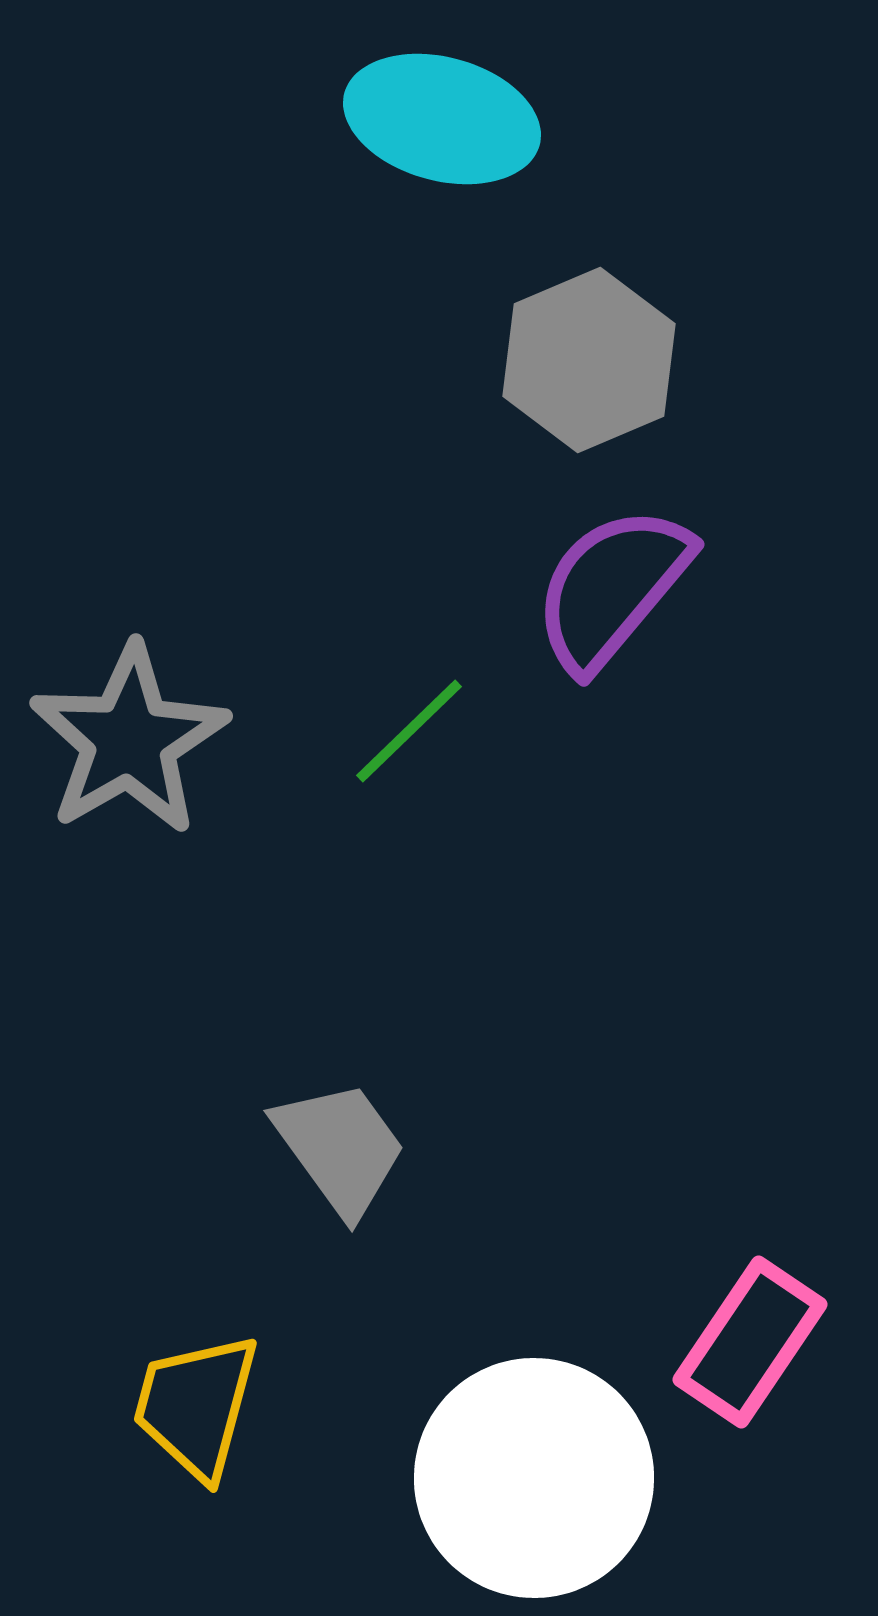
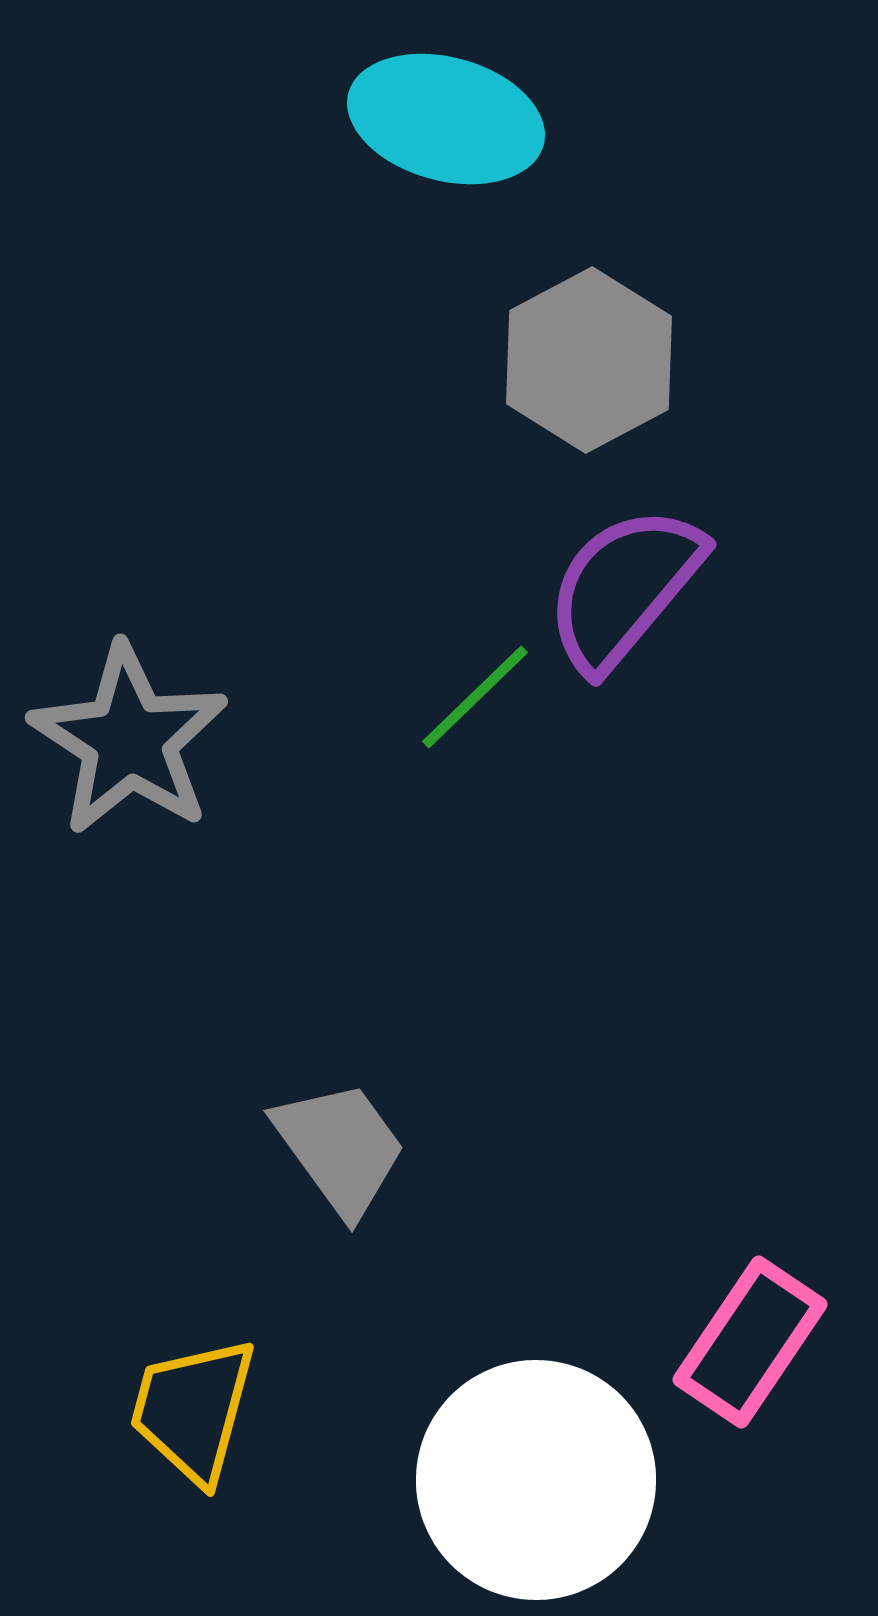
cyan ellipse: moved 4 px right
gray hexagon: rotated 5 degrees counterclockwise
purple semicircle: moved 12 px right
green line: moved 66 px right, 34 px up
gray star: rotated 9 degrees counterclockwise
yellow trapezoid: moved 3 px left, 4 px down
white circle: moved 2 px right, 2 px down
